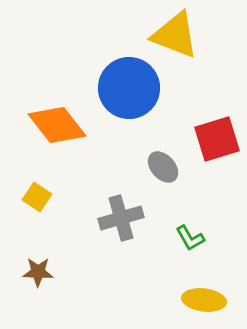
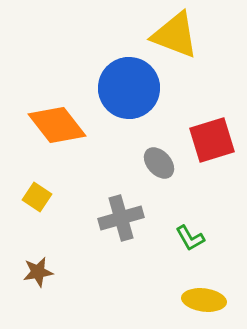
red square: moved 5 px left, 1 px down
gray ellipse: moved 4 px left, 4 px up
brown star: rotated 12 degrees counterclockwise
